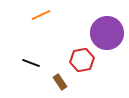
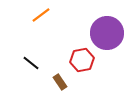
orange line: rotated 12 degrees counterclockwise
black line: rotated 18 degrees clockwise
